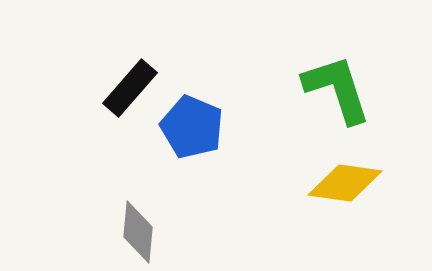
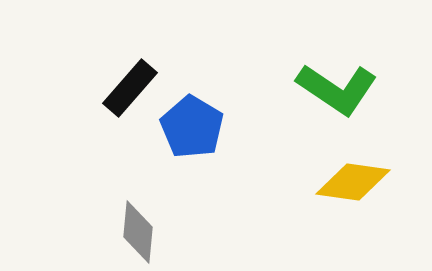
green L-shape: rotated 142 degrees clockwise
blue pentagon: rotated 8 degrees clockwise
yellow diamond: moved 8 px right, 1 px up
